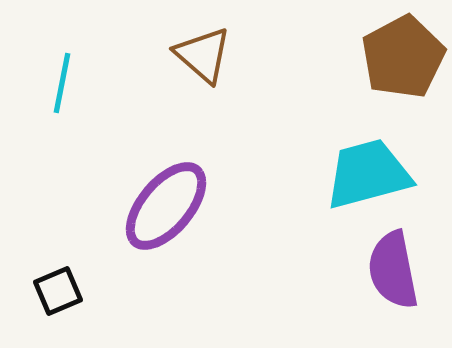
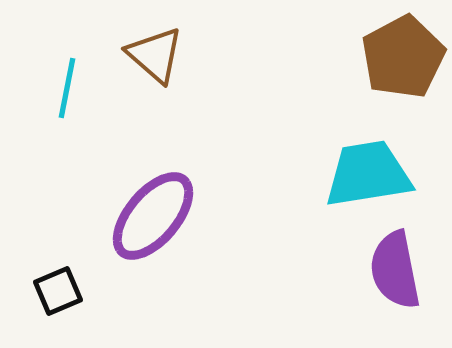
brown triangle: moved 48 px left
cyan line: moved 5 px right, 5 px down
cyan trapezoid: rotated 6 degrees clockwise
purple ellipse: moved 13 px left, 10 px down
purple semicircle: moved 2 px right
